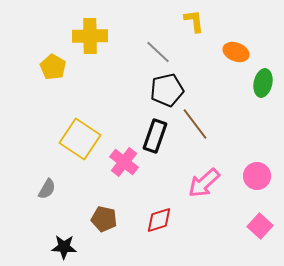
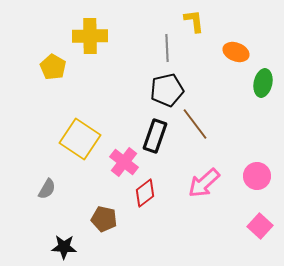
gray line: moved 9 px right, 4 px up; rotated 44 degrees clockwise
red diamond: moved 14 px left, 27 px up; rotated 20 degrees counterclockwise
